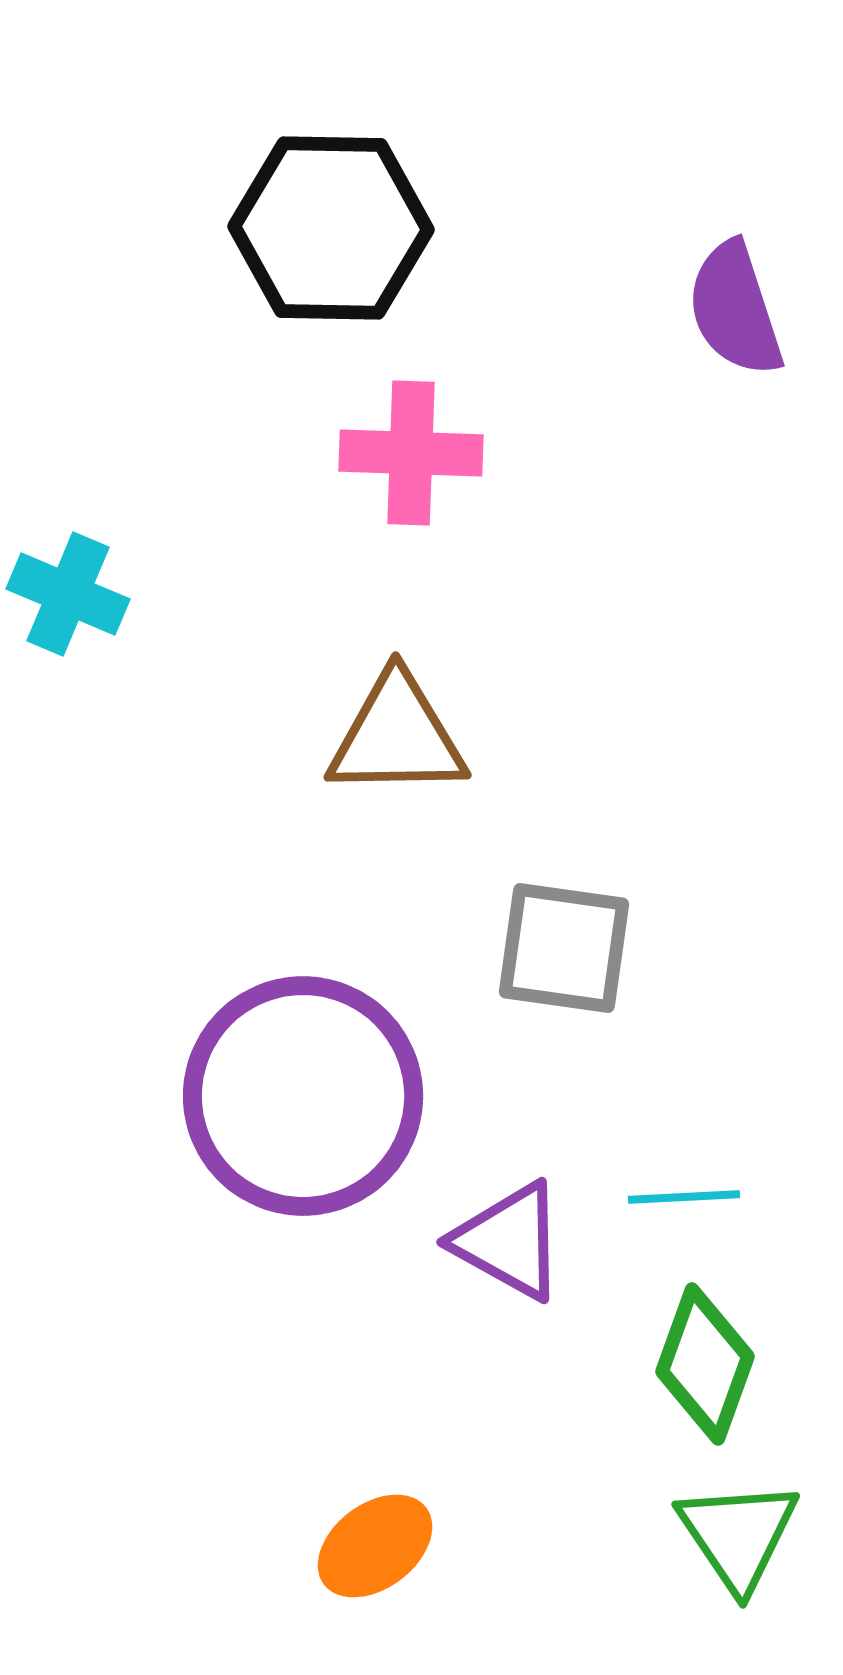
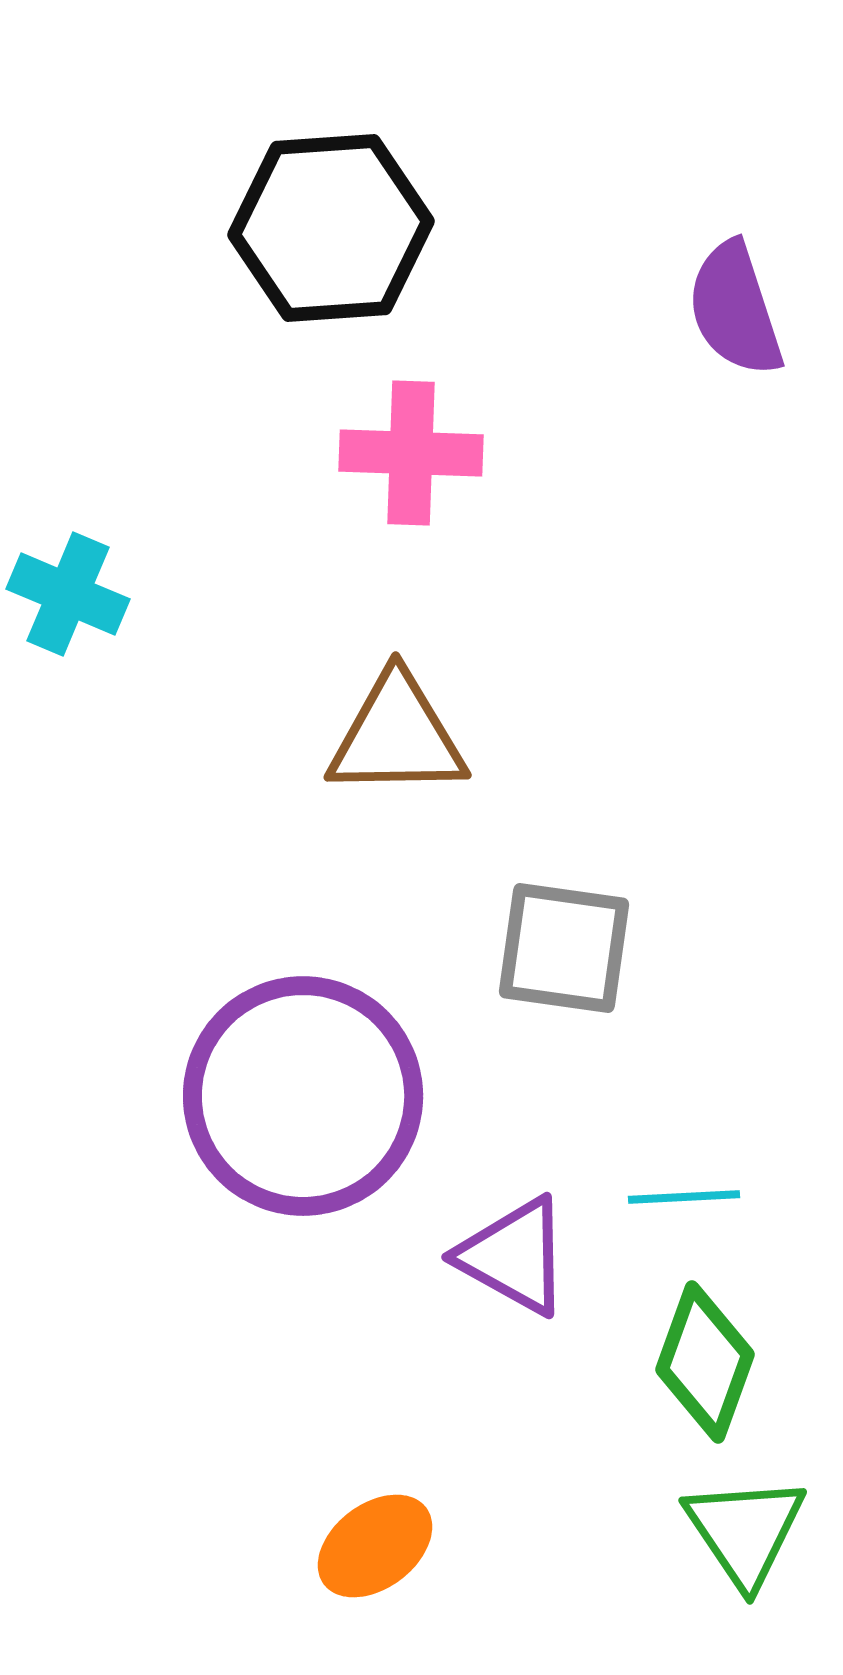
black hexagon: rotated 5 degrees counterclockwise
purple triangle: moved 5 px right, 15 px down
green diamond: moved 2 px up
green triangle: moved 7 px right, 4 px up
